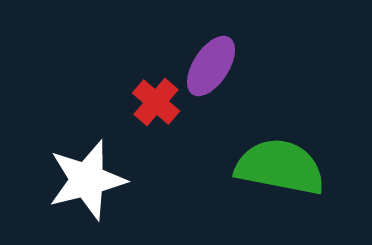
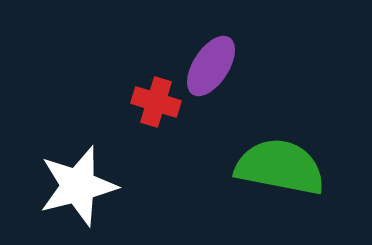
red cross: rotated 24 degrees counterclockwise
white star: moved 9 px left, 6 px down
